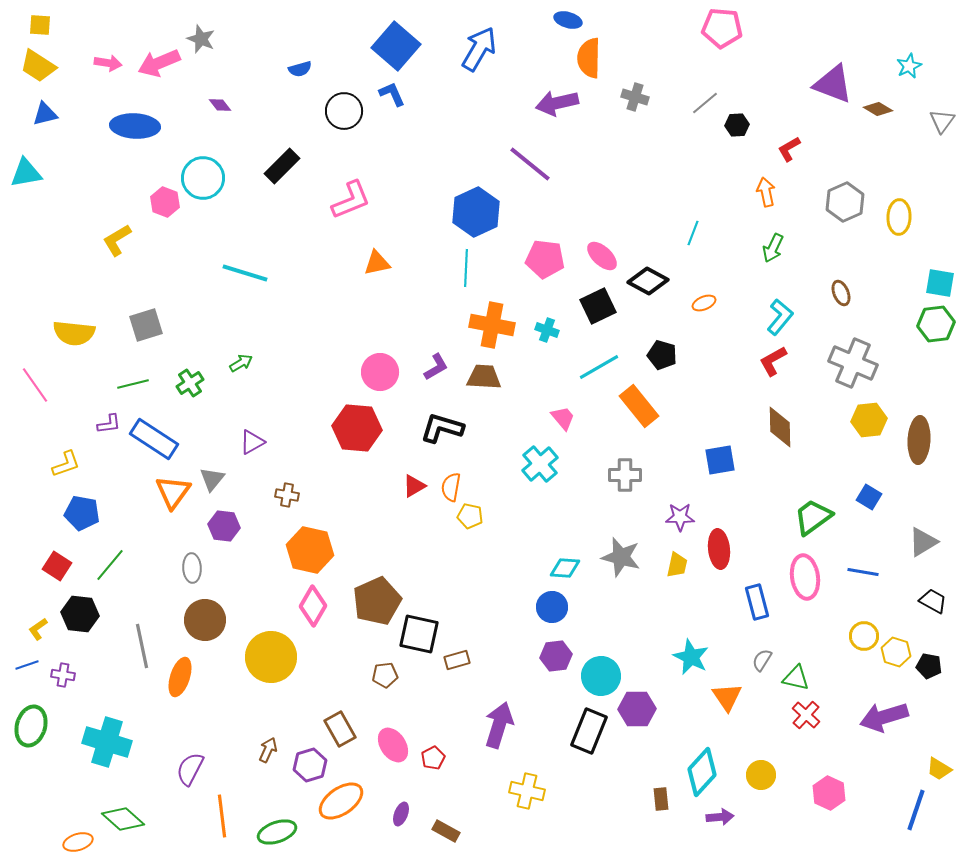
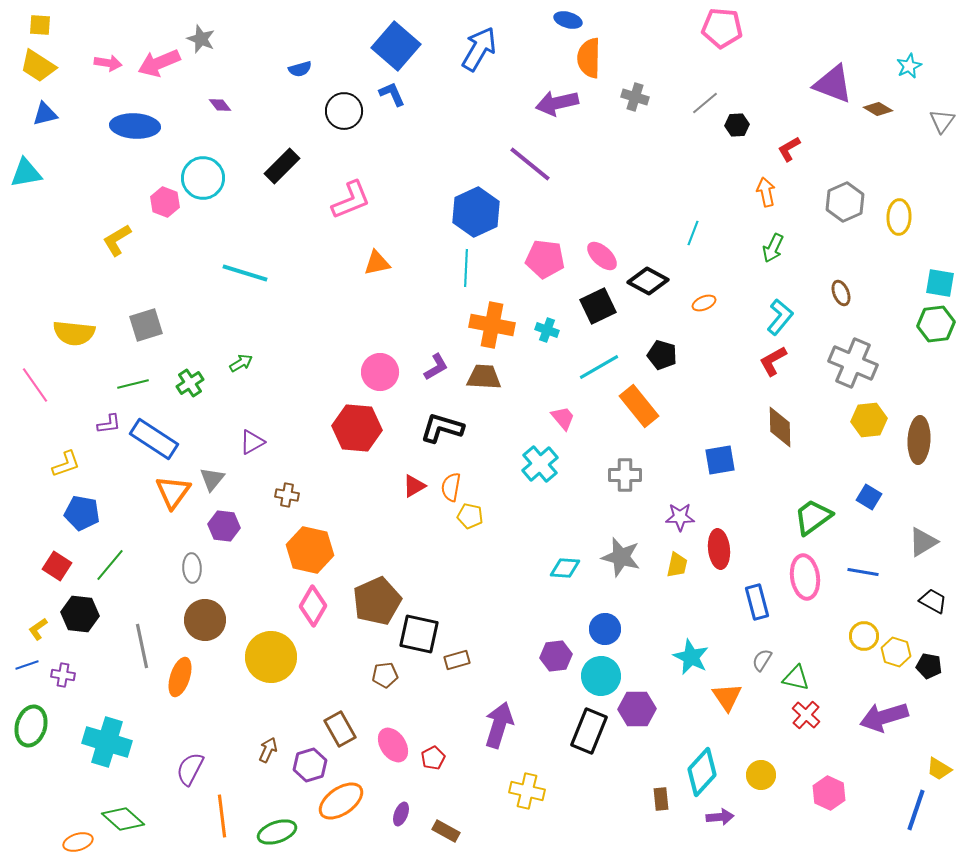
blue circle at (552, 607): moved 53 px right, 22 px down
